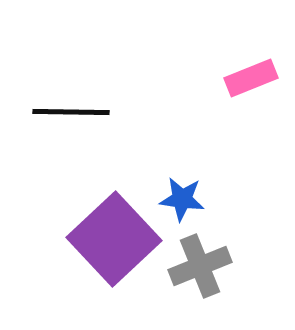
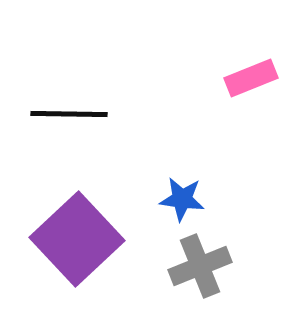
black line: moved 2 px left, 2 px down
purple square: moved 37 px left
